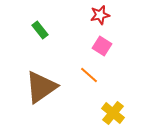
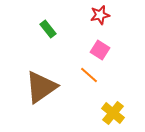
green rectangle: moved 8 px right, 1 px up
pink square: moved 2 px left, 4 px down
